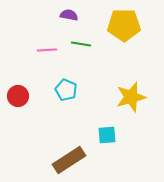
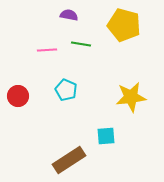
yellow pentagon: rotated 16 degrees clockwise
yellow star: rotated 8 degrees clockwise
cyan square: moved 1 px left, 1 px down
